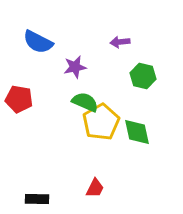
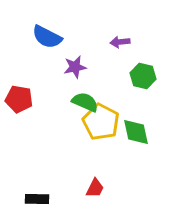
blue semicircle: moved 9 px right, 5 px up
yellow pentagon: rotated 15 degrees counterclockwise
green diamond: moved 1 px left
